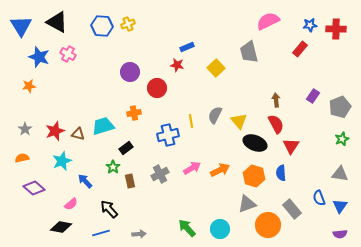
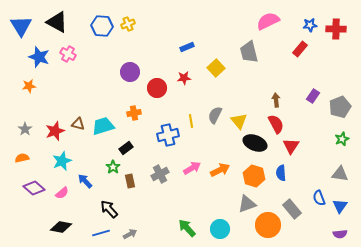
red star at (177, 65): moved 7 px right, 13 px down; rotated 16 degrees counterclockwise
brown triangle at (78, 134): moved 10 px up
pink semicircle at (71, 204): moved 9 px left, 11 px up
gray arrow at (139, 234): moved 9 px left; rotated 24 degrees counterclockwise
